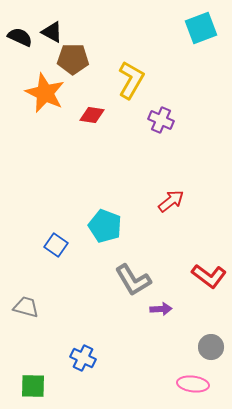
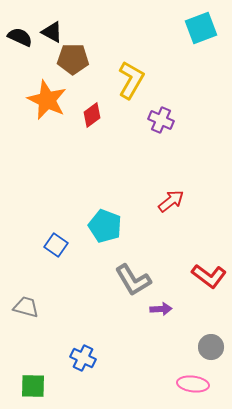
orange star: moved 2 px right, 7 px down
red diamond: rotated 45 degrees counterclockwise
